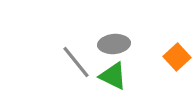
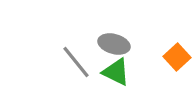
gray ellipse: rotated 20 degrees clockwise
green triangle: moved 3 px right, 4 px up
